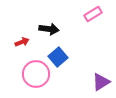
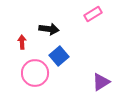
red arrow: rotated 72 degrees counterclockwise
blue square: moved 1 px right, 1 px up
pink circle: moved 1 px left, 1 px up
